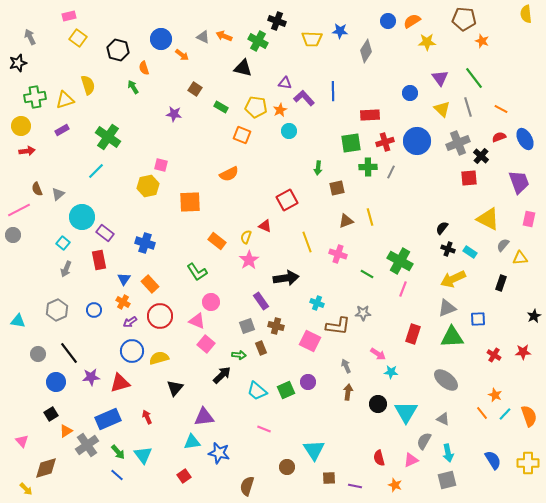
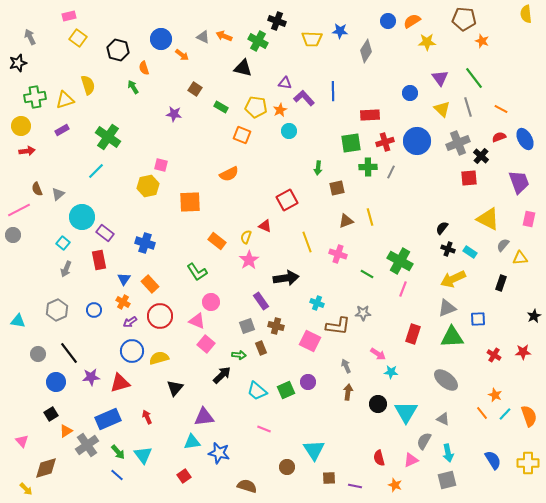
brown semicircle at (247, 486): rotated 90 degrees clockwise
